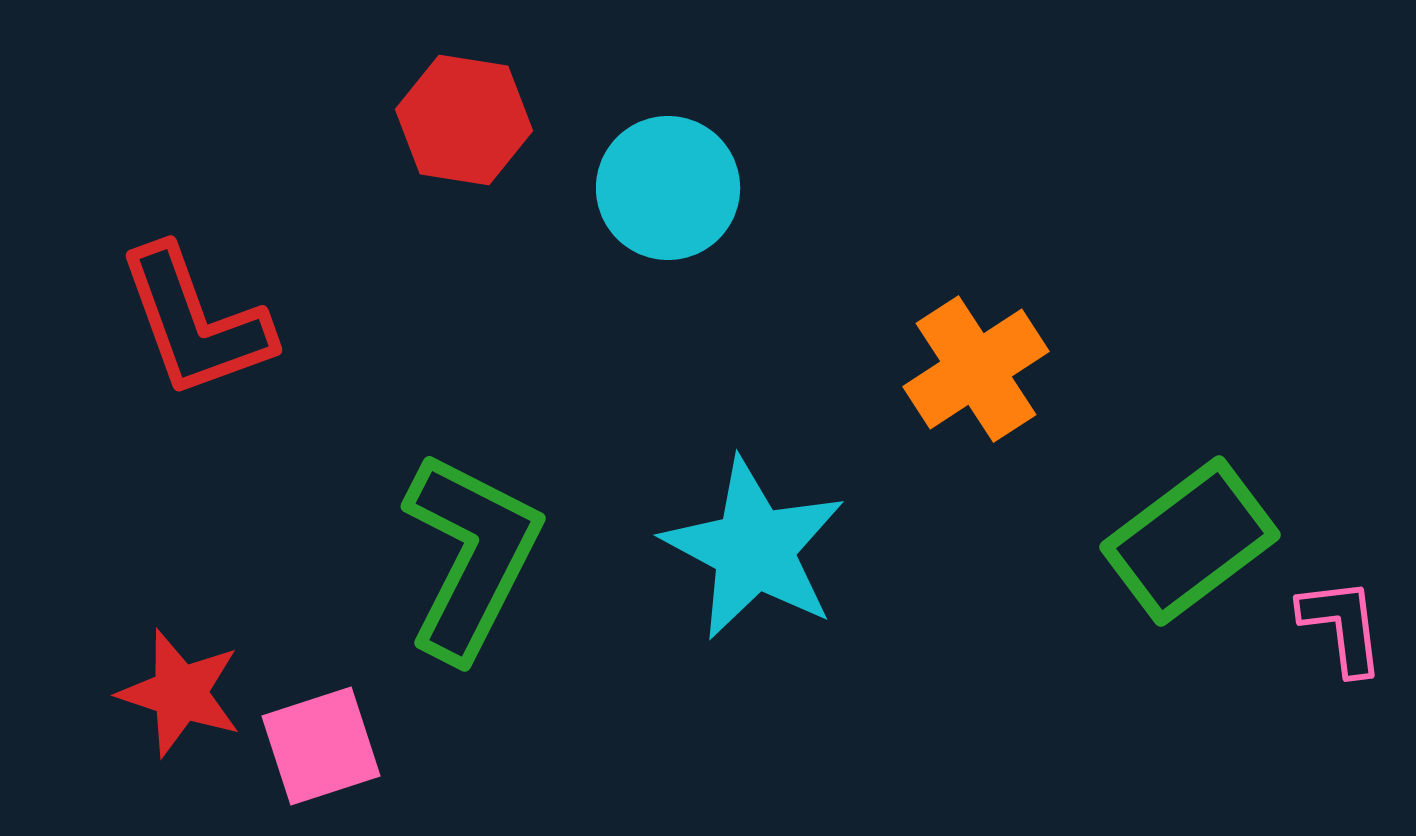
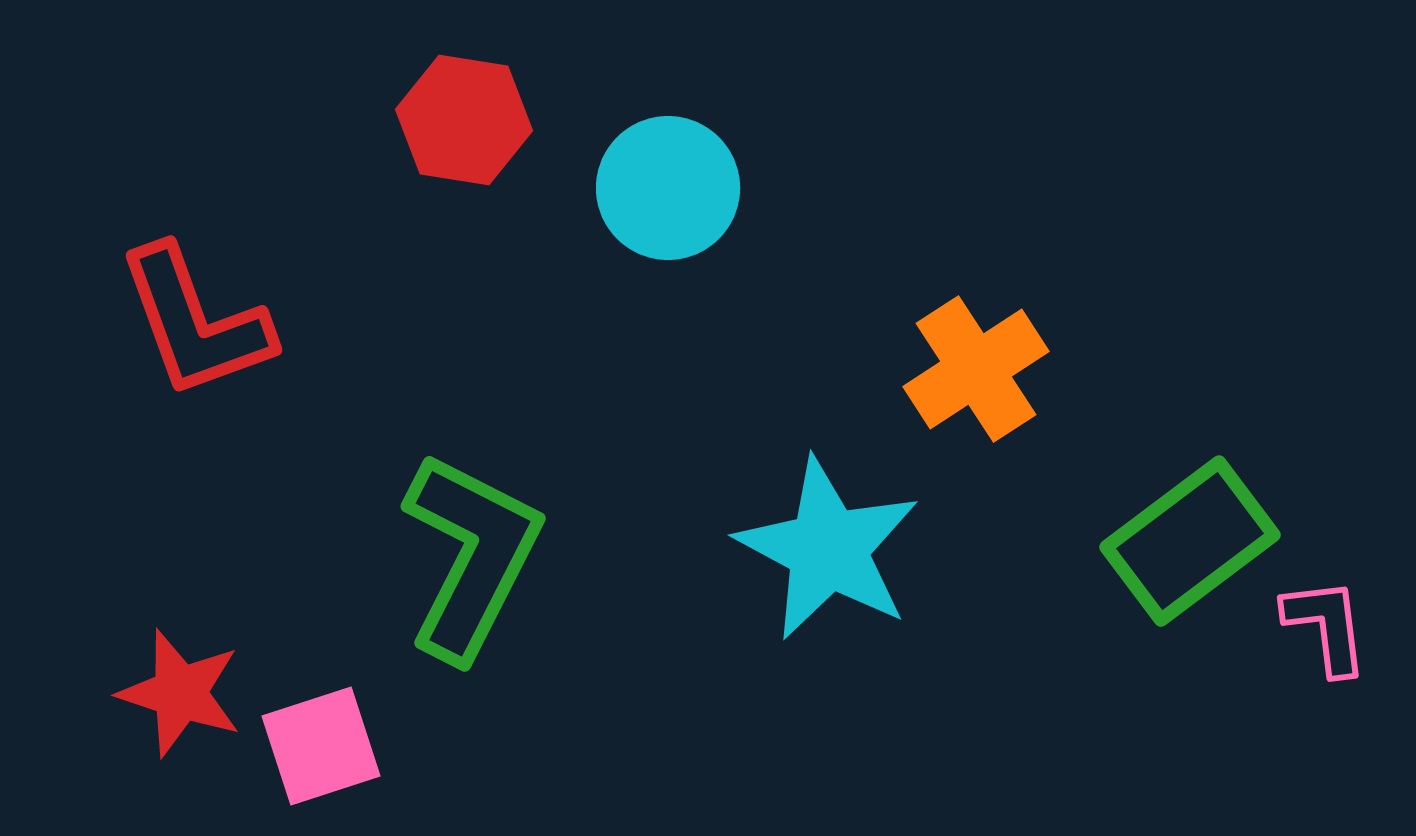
cyan star: moved 74 px right
pink L-shape: moved 16 px left
